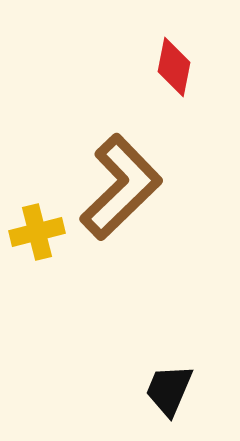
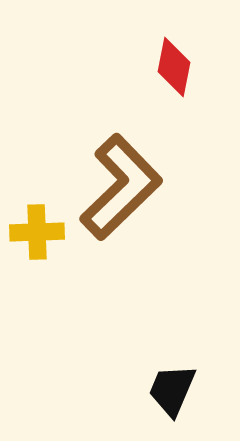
yellow cross: rotated 12 degrees clockwise
black trapezoid: moved 3 px right
